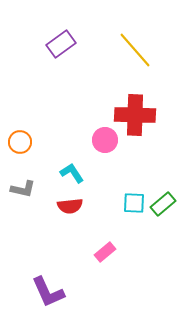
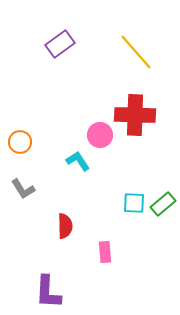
purple rectangle: moved 1 px left
yellow line: moved 1 px right, 2 px down
pink circle: moved 5 px left, 5 px up
cyan L-shape: moved 6 px right, 12 px up
gray L-shape: rotated 45 degrees clockwise
red semicircle: moved 5 px left, 20 px down; rotated 85 degrees counterclockwise
pink rectangle: rotated 55 degrees counterclockwise
purple L-shape: rotated 27 degrees clockwise
